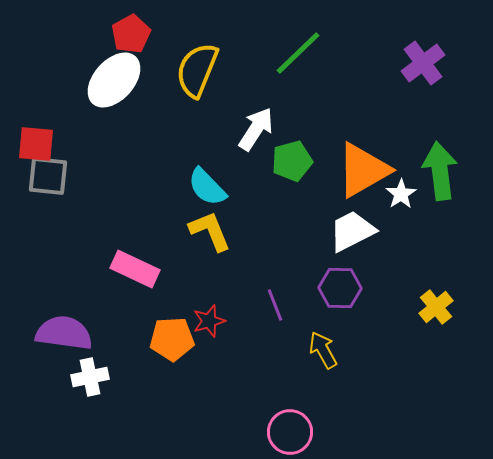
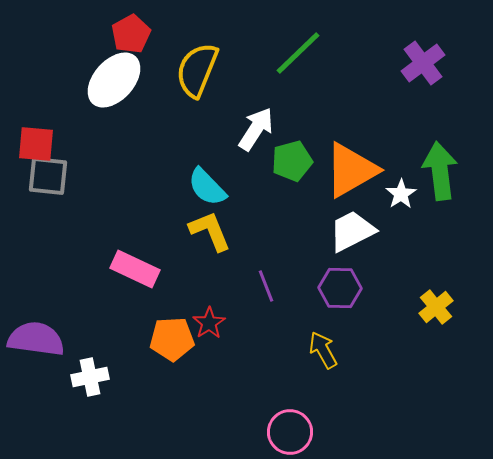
orange triangle: moved 12 px left
purple line: moved 9 px left, 19 px up
red star: moved 2 px down; rotated 16 degrees counterclockwise
purple semicircle: moved 28 px left, 6 px down
